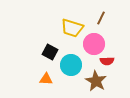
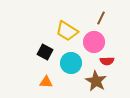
yellow trapezoid: moved 5 px left, 3 px down; rotated 15 degrees clockwise
pink circle: moved 2 px up
black square: moved 5 px left
cyan circle: moved 2 px up
orange triangle: moved 3 px down
